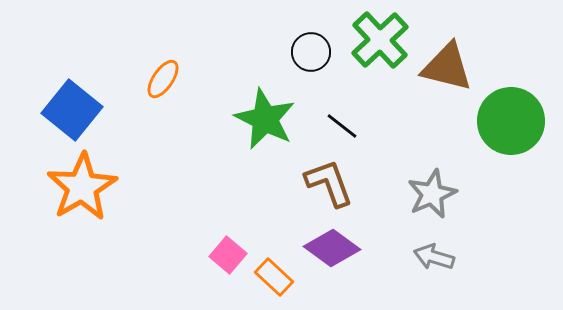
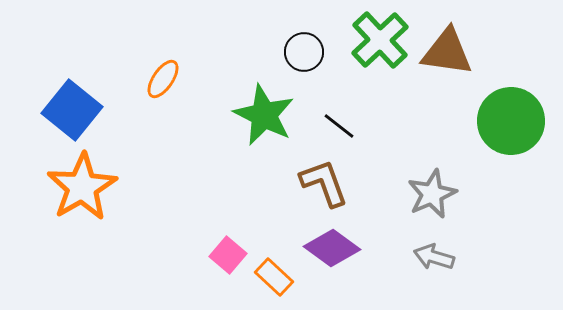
black circle: moved 7 px left
brown triangle: moved 15 px up; rotated 6 degrees counterclockwise
green star: moved 1 px left, 4 px up
black line: moved 3 px left
brown L-shape: moved 5 px left
